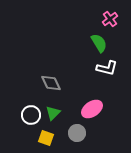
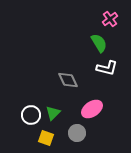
gray diamond: moved 17 px right, 3 px up
